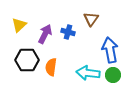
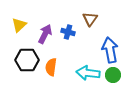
brown triangle: moved 1 px left
